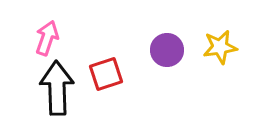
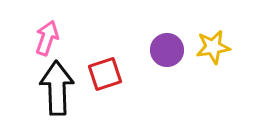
yellow star: moved 7 px left
red square: moved 1 px left
